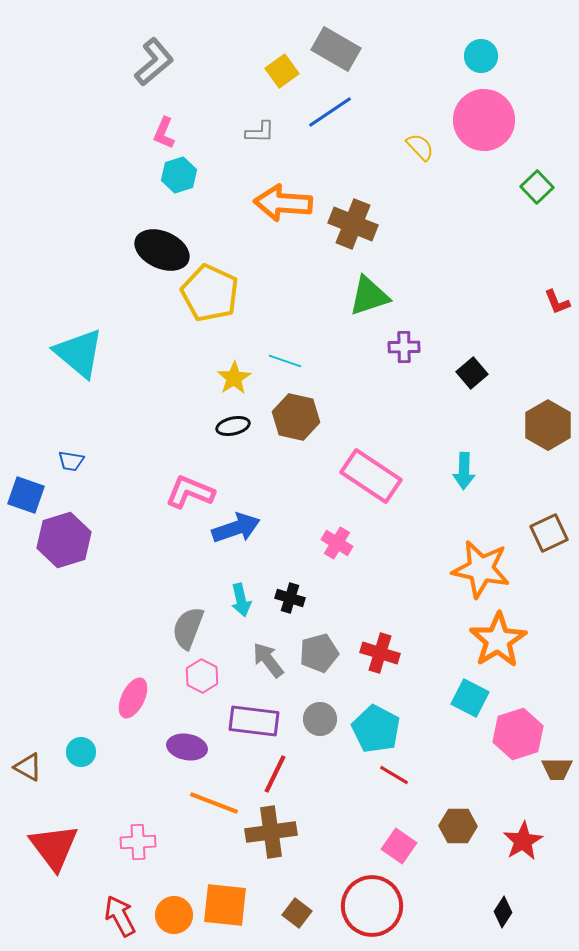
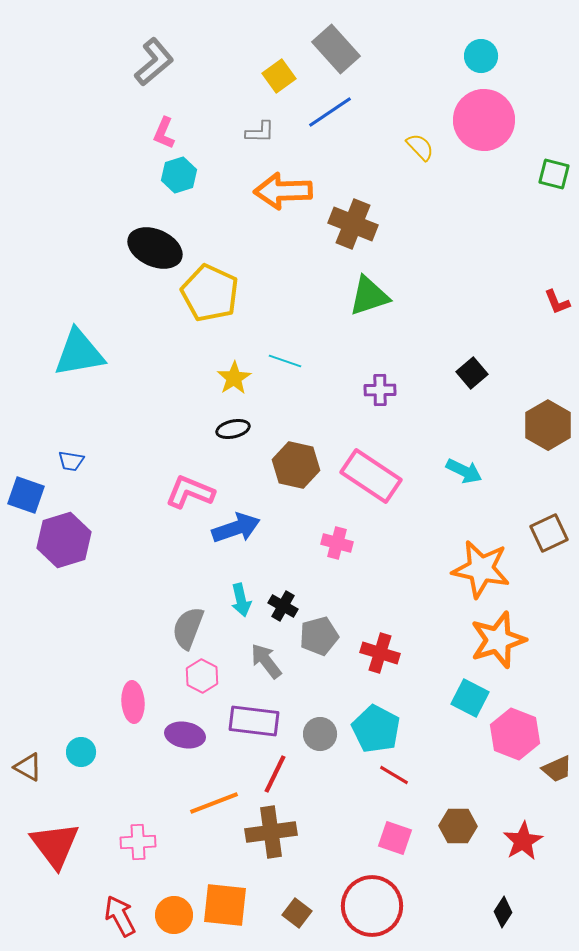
gray rectangle at (336, 49): rotated 18 degrees clockwise
yellow square at (282, 71): moved 3 px left, 5 px down
green square at (537, 187): moved 17 px right, 13 px up; rotated 32 degrees counterclockwise
orange arrow at (283, 203): moved 12 px up; rotated 6 degrees counterclockwise
black ellipse at (162, 250): moved 7 px left, 2 px up
purple cross at (404, 347): moved 24 px left, 43 px down
cyan triangle at (79, 353): rotated 50 degrees counterclockwise
brown hexagon at (296, 417): moved 48 px down
black ellipse at (233, 426): moved 3 px down
cyan arrow at (464, 471): rotated 66 degrees counterclockwise
pink cross at (337, 543): rotated 16 degrees counterclockwise
black cross at (290, 598): moved 7 px left, 8 px down; rotated 12 degrees clockwise
orange star at (498, 640): rotated 14 degrees clockwise
gray pentagon at (319, 653): moved 17 px up
gray arrow at (268, 660): moved 2 px left, 1 px down
pink ellipse at (133, 698): moved 4 px down; rotated 30 degrees counterclockwise
gray circle at (320, 719): moved 15 px down
pink hexagon at (518, 734): moved 3 px left; rotated 21 degrees counterclockwise
purple ellipse at (187, 747): moved 2 px left, 12 px up
brown trapezoid at (557, 769): rotated 24 degrees counterclockwise
orange line at (214, 803): rotated 42 degrees counterclockwise
pink square at (399, 846): moved 4 px left, 8 px up; rotated 16 degrees counterclockwise
red triangle at (54, 847): moved 1 px right, 2 px up
